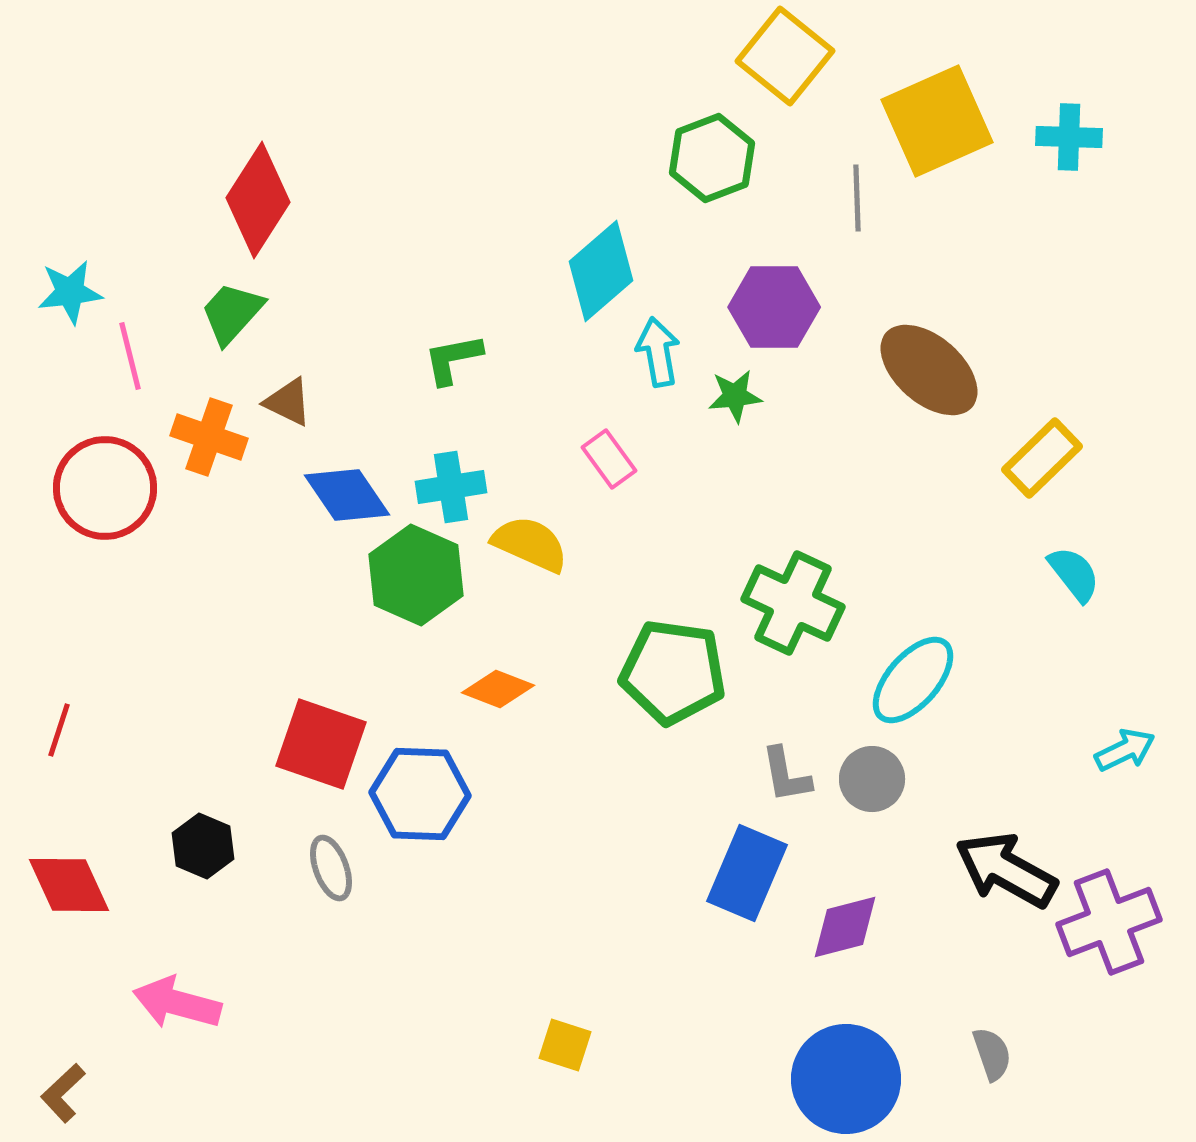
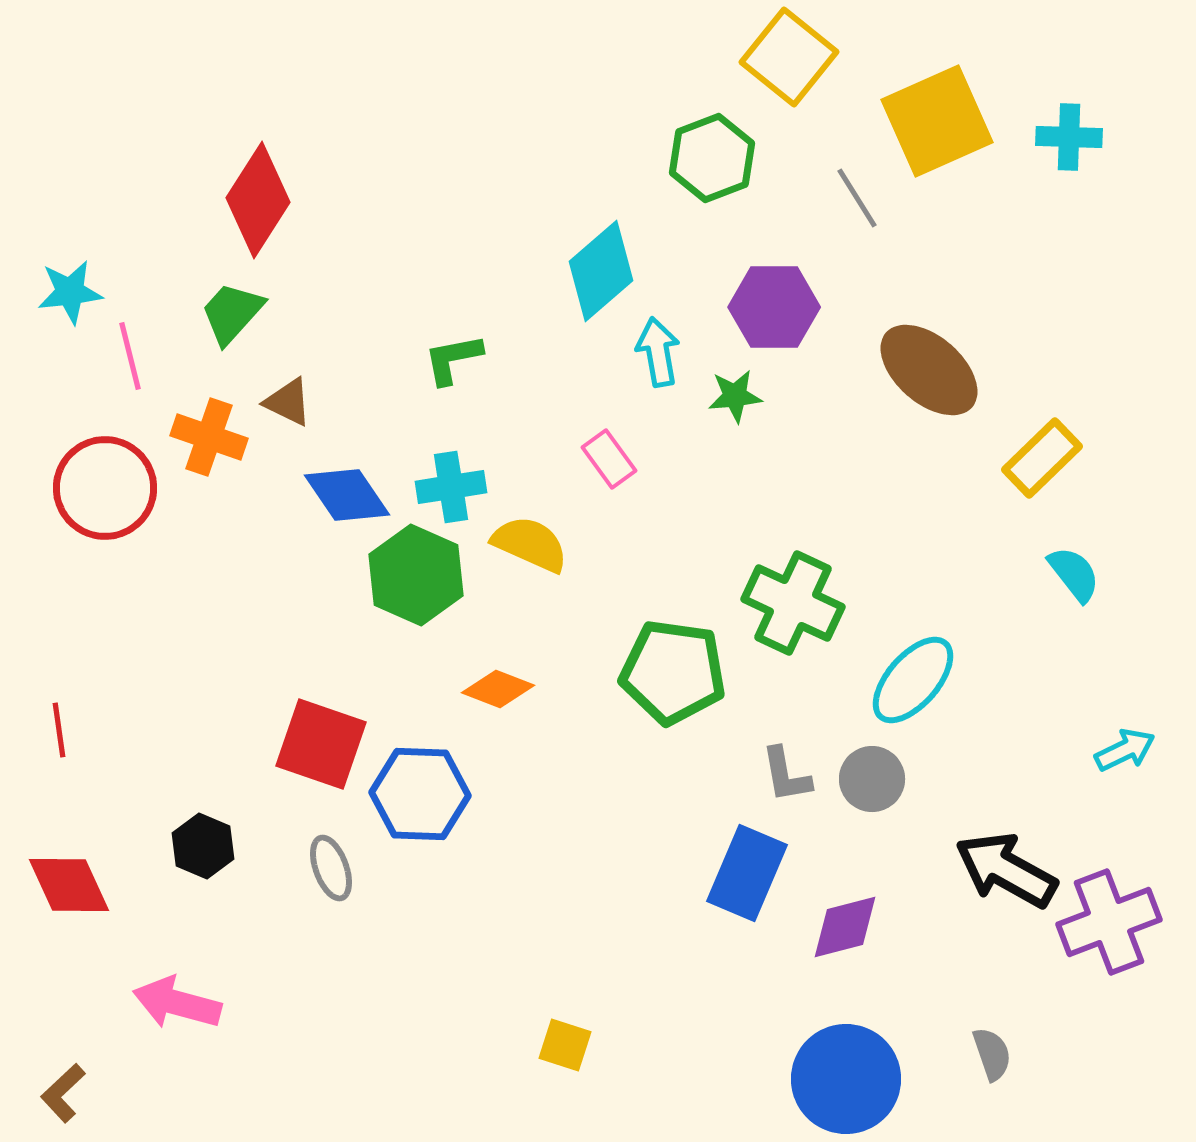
yellow square at (785, 56): moved 4 px right, 1 px down
gray line at (857, 198): rotated 30 degrees counterclockwise
red line at (59, 730): rotated 26 degrees counterclockwise
